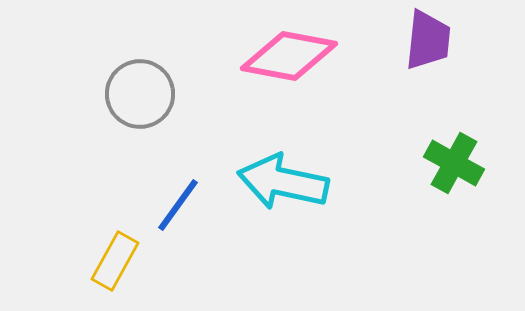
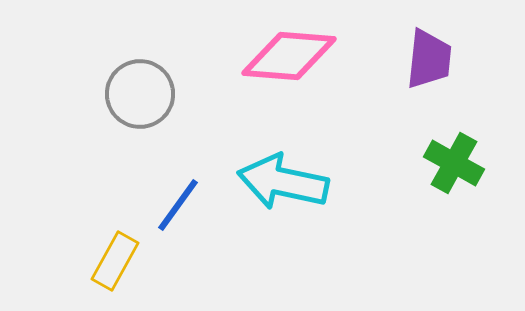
purple trapezoid: moved 1 px right, 19 px down
pink diamond: rotated 6 degrees counterclockwise
